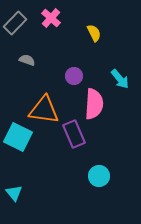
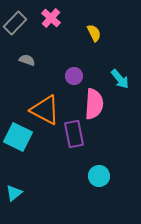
orange triangle: moved 1 px right; rotated 20 degrees clockwise
purple rectangle: rotated 12 degrees clockwise
cyan triangle: rotated 30 degrees clockwise
